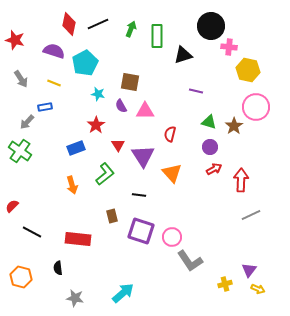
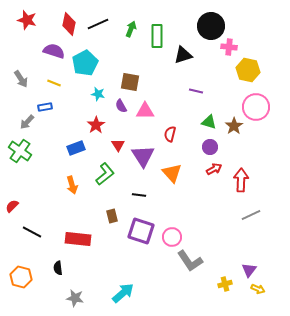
red star at (15, 40): moved 12 px right, 20 px up
